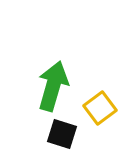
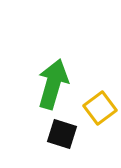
green arrow: moved 2 px up
